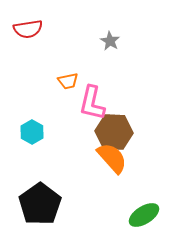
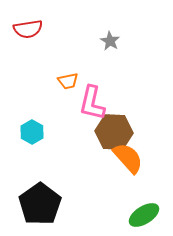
orange semicircle: moved 16 px right
